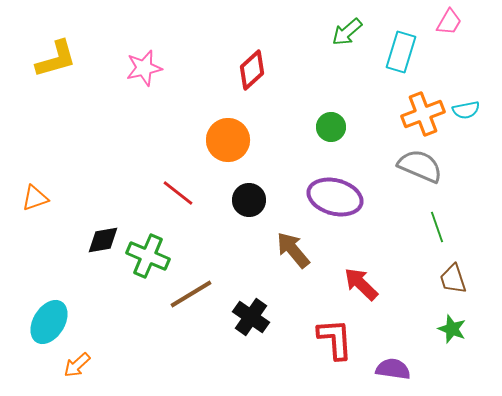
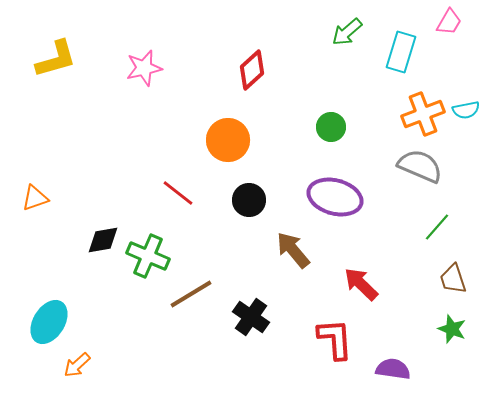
green line: rotated 60 degrees clockwise
